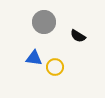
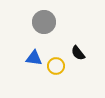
black semicircle: moved 17 px down; rotated 21 degrees clockwise
yellow circle: moved 1 px right, 1 px up
